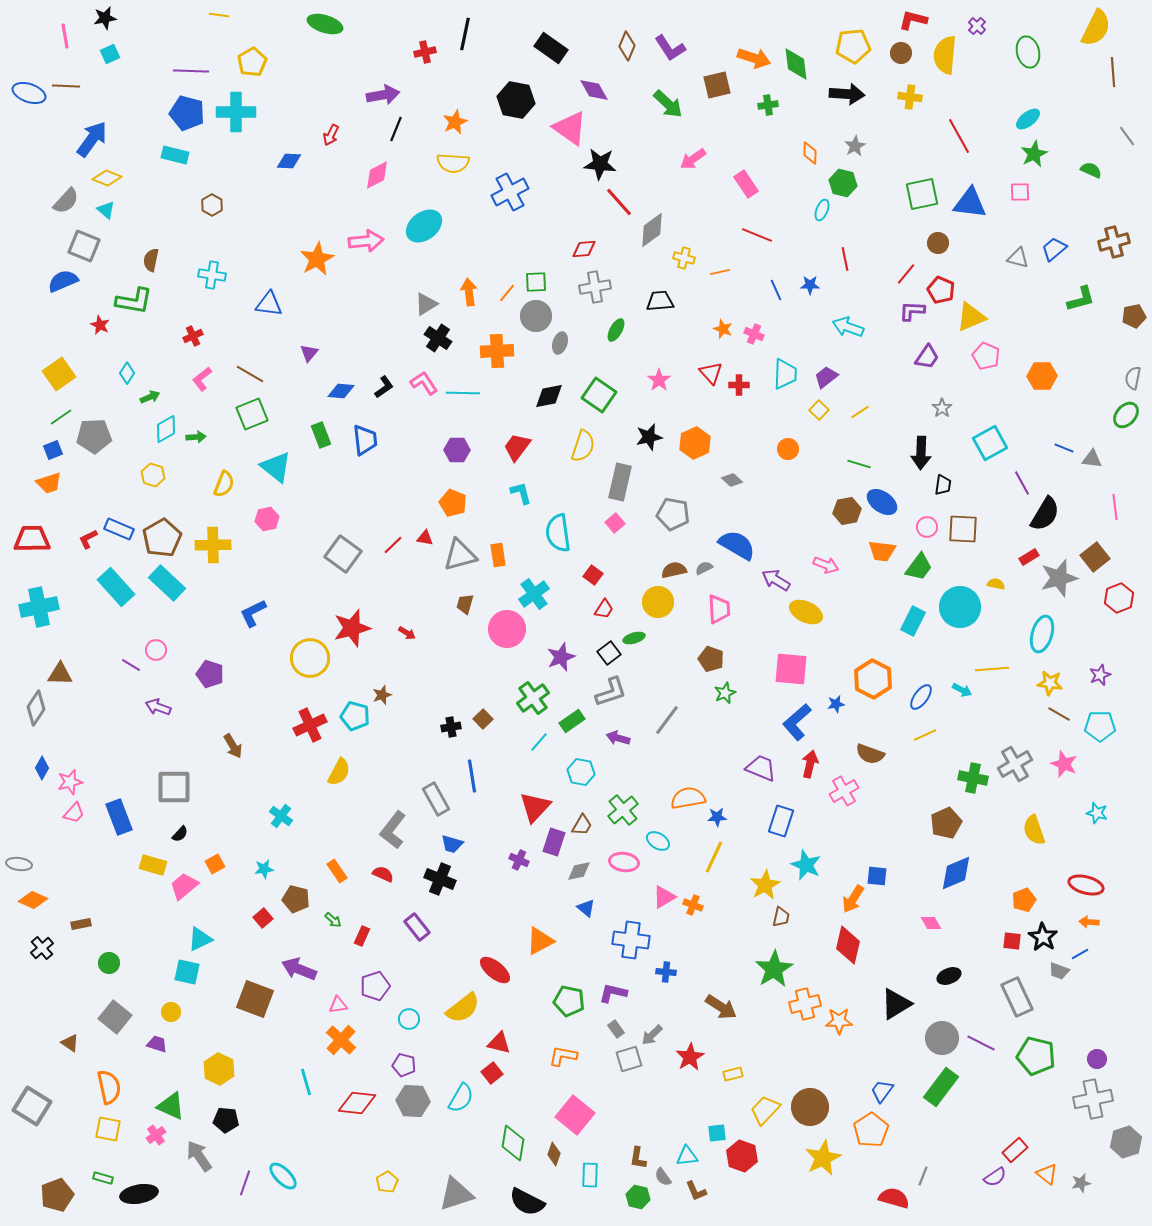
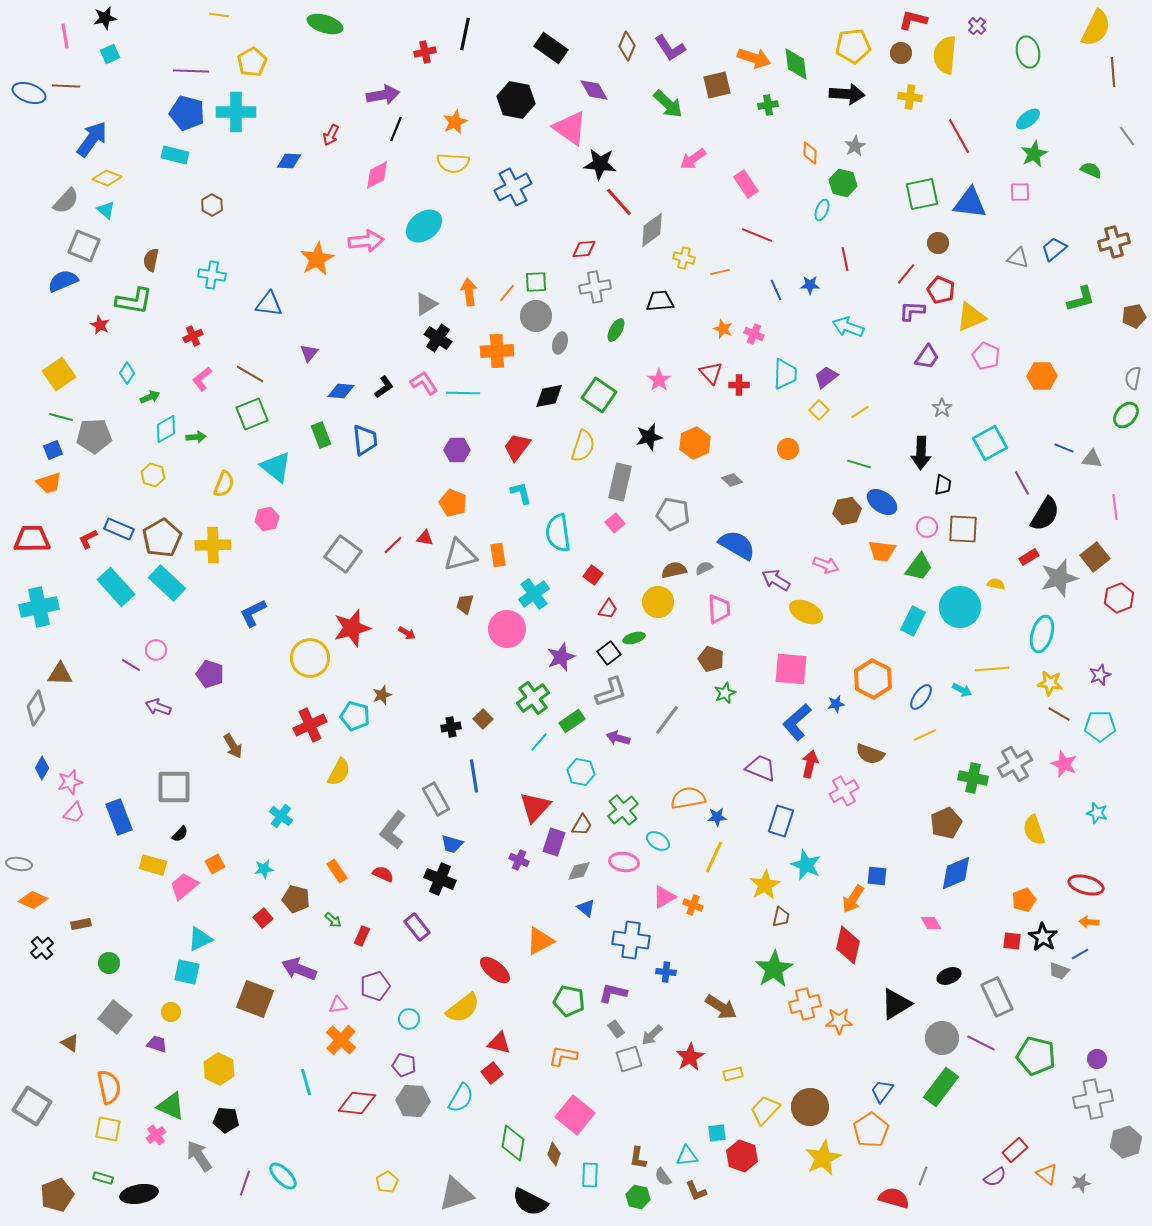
blue cross at (510, 192): moved 3 px right, 5 px up
green line at (61, 417): rotated 50 degrees clockwise
red trapezoid at (604, 609): moved 4 px right
blue line at (472, 776): moved 2 px right
gray rectangle at (1017, 997): moved 20 px left
black semicircle at (527, 1202): moved 3 px right
